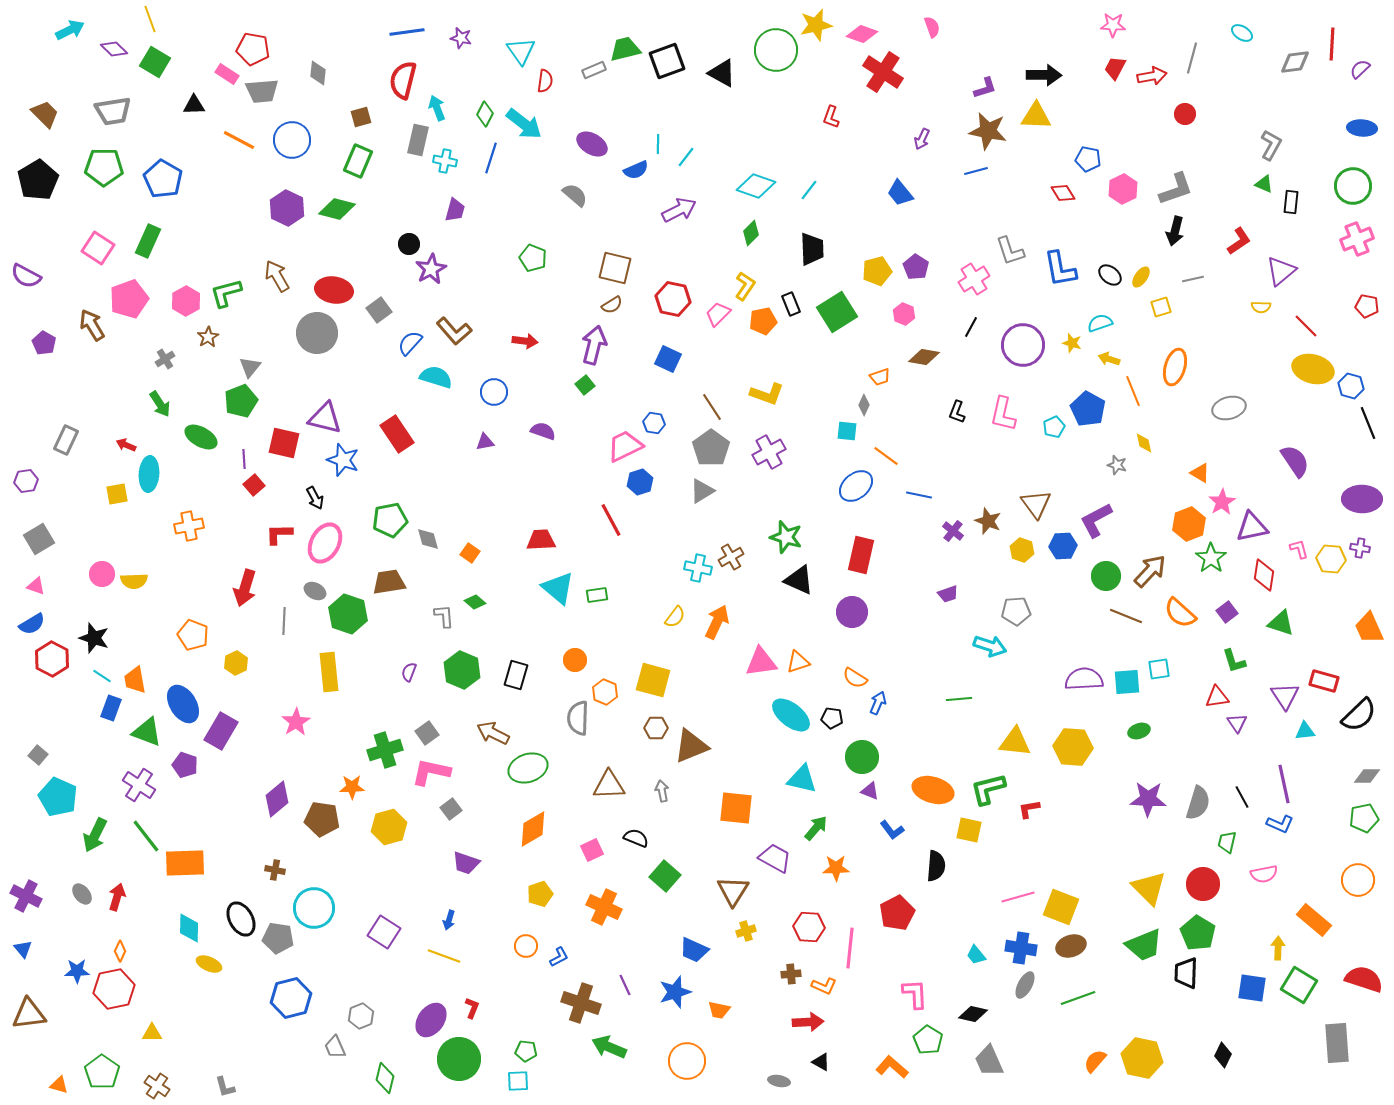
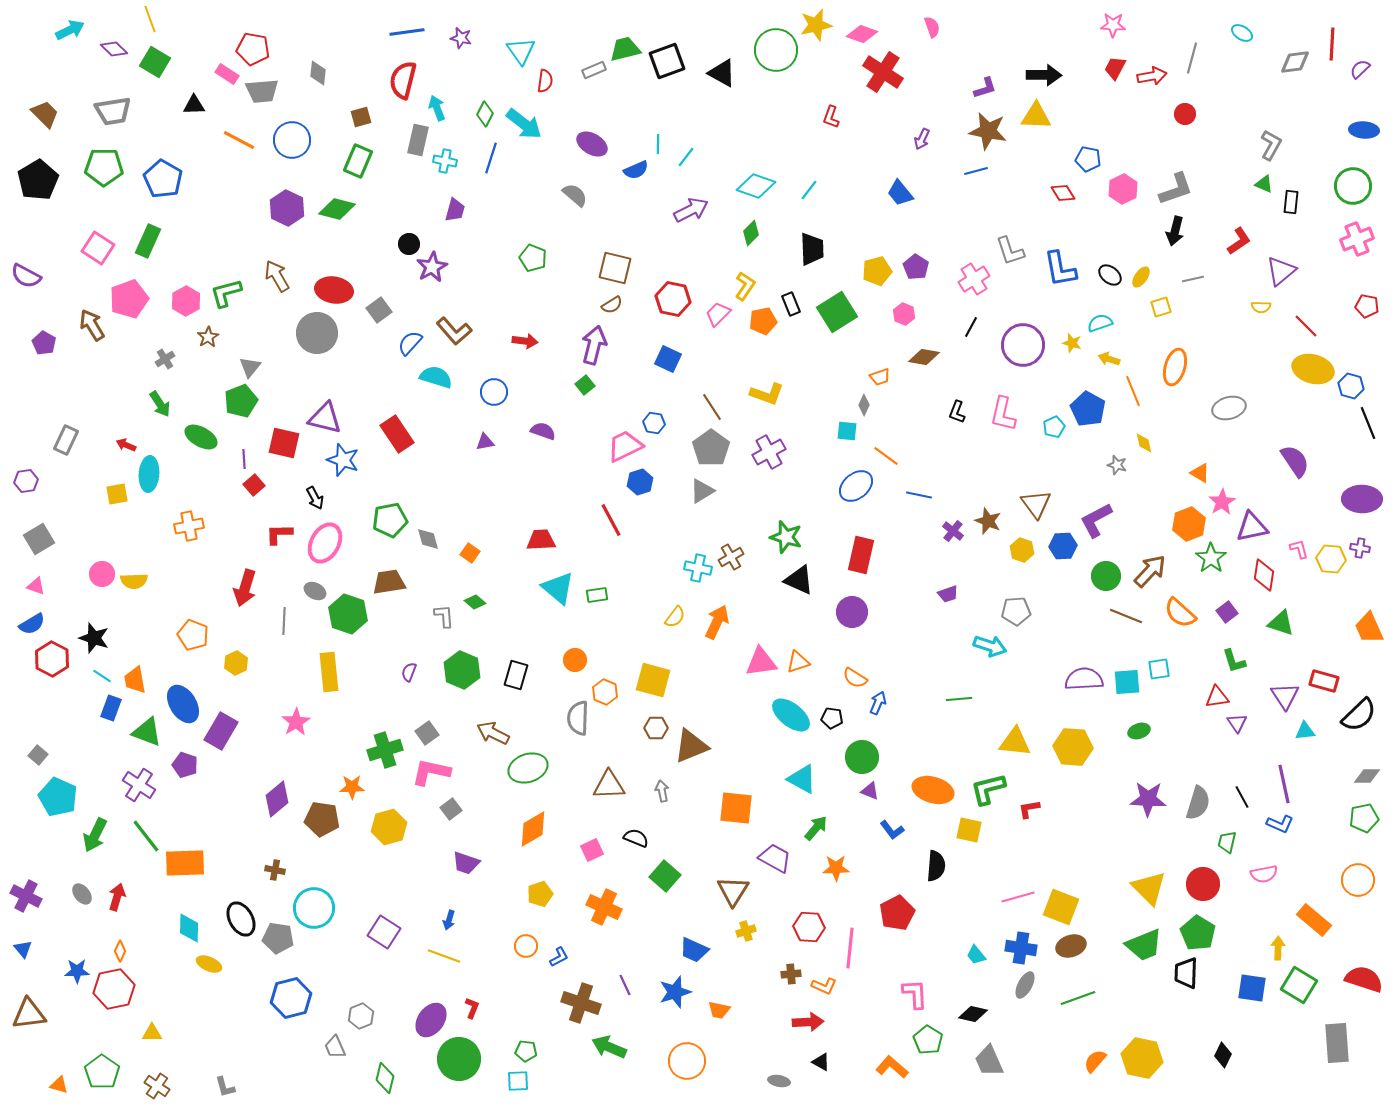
blue ellipse at (1362, 128): moved 2 px right, 2 px down
purple arrow at (679, 210): moved 12 px right
purple star at (431, 269): moved 1 px right, 2 px up
cyan triangle at (802, 779): rotated 16 degrees clockwise
